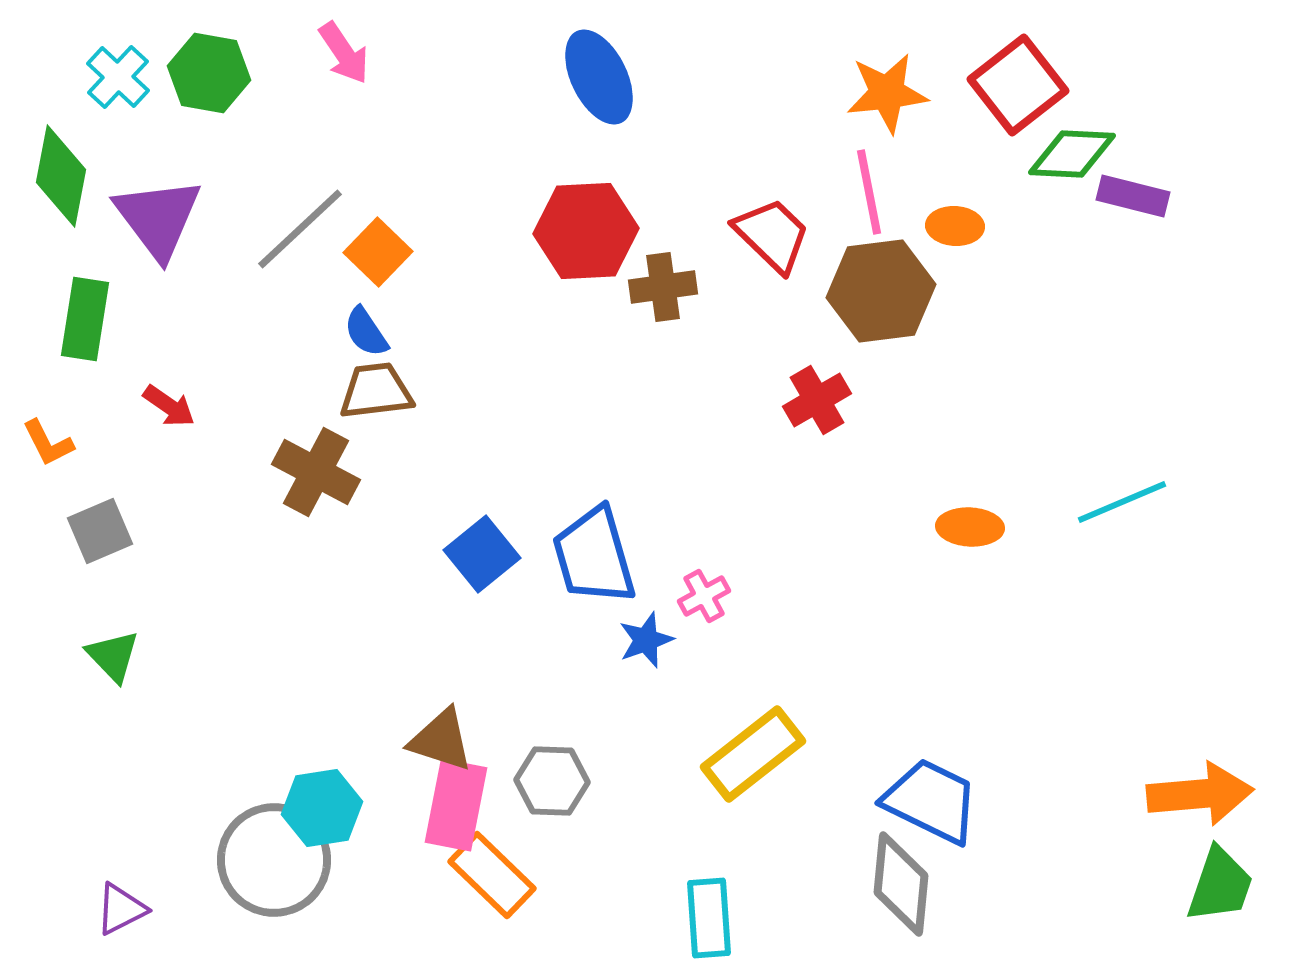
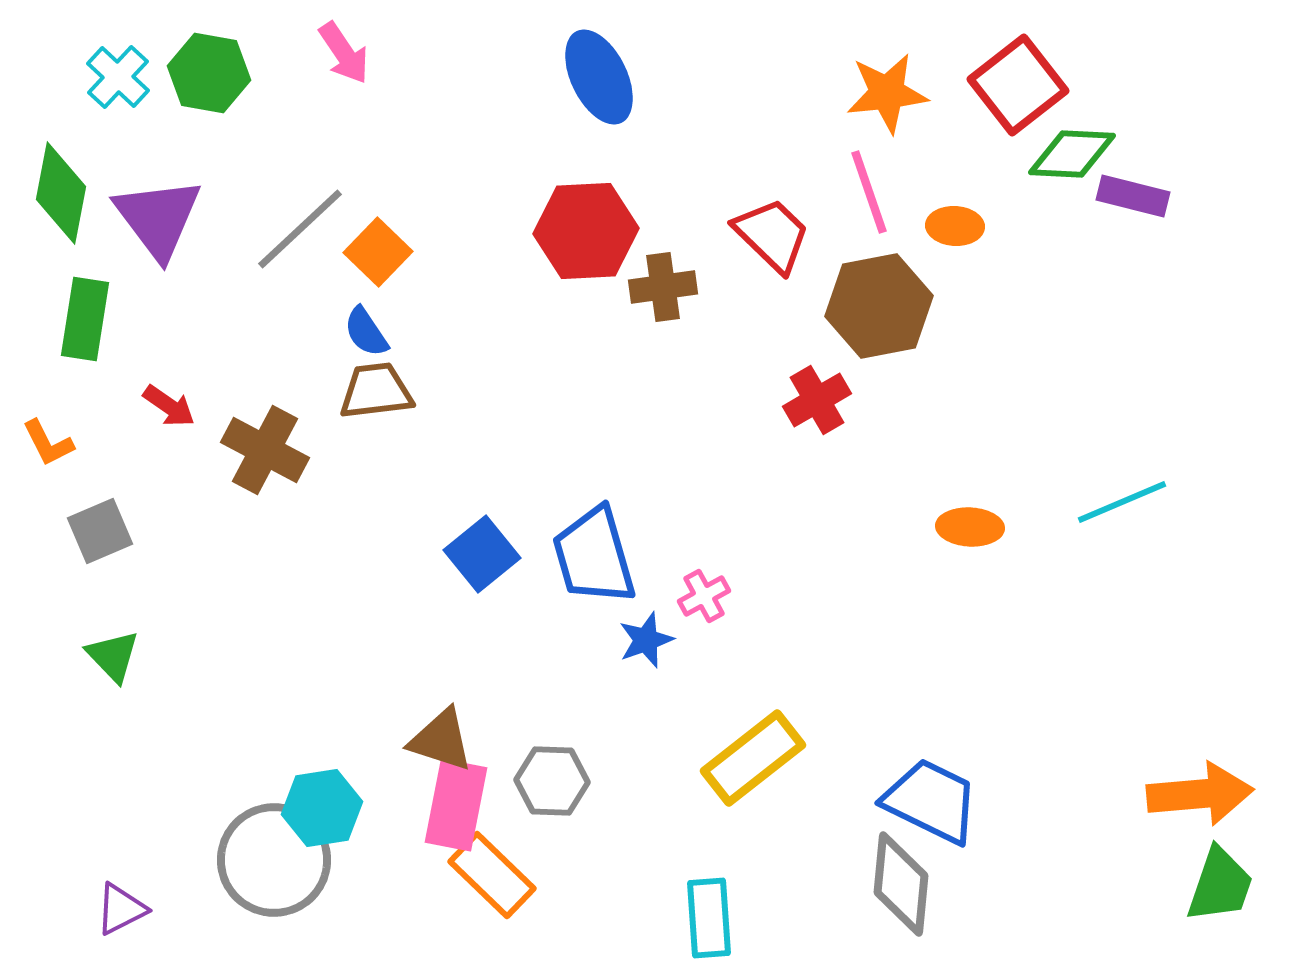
green diamond at (61, 176): moved 17 px down
pink line at (869, 192): rotated 8 degrees counterclockwise
brown hexagon at (881, 291): moved 2 px left, 15 px down; rotated 4 degrees counterclockwise
brown cross at (316, 472): moved 51 px left, 22 px up
yellow rectangle at (753, 754): moved 4 px down
